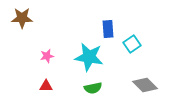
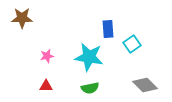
green semicircle: moved 3 px left
